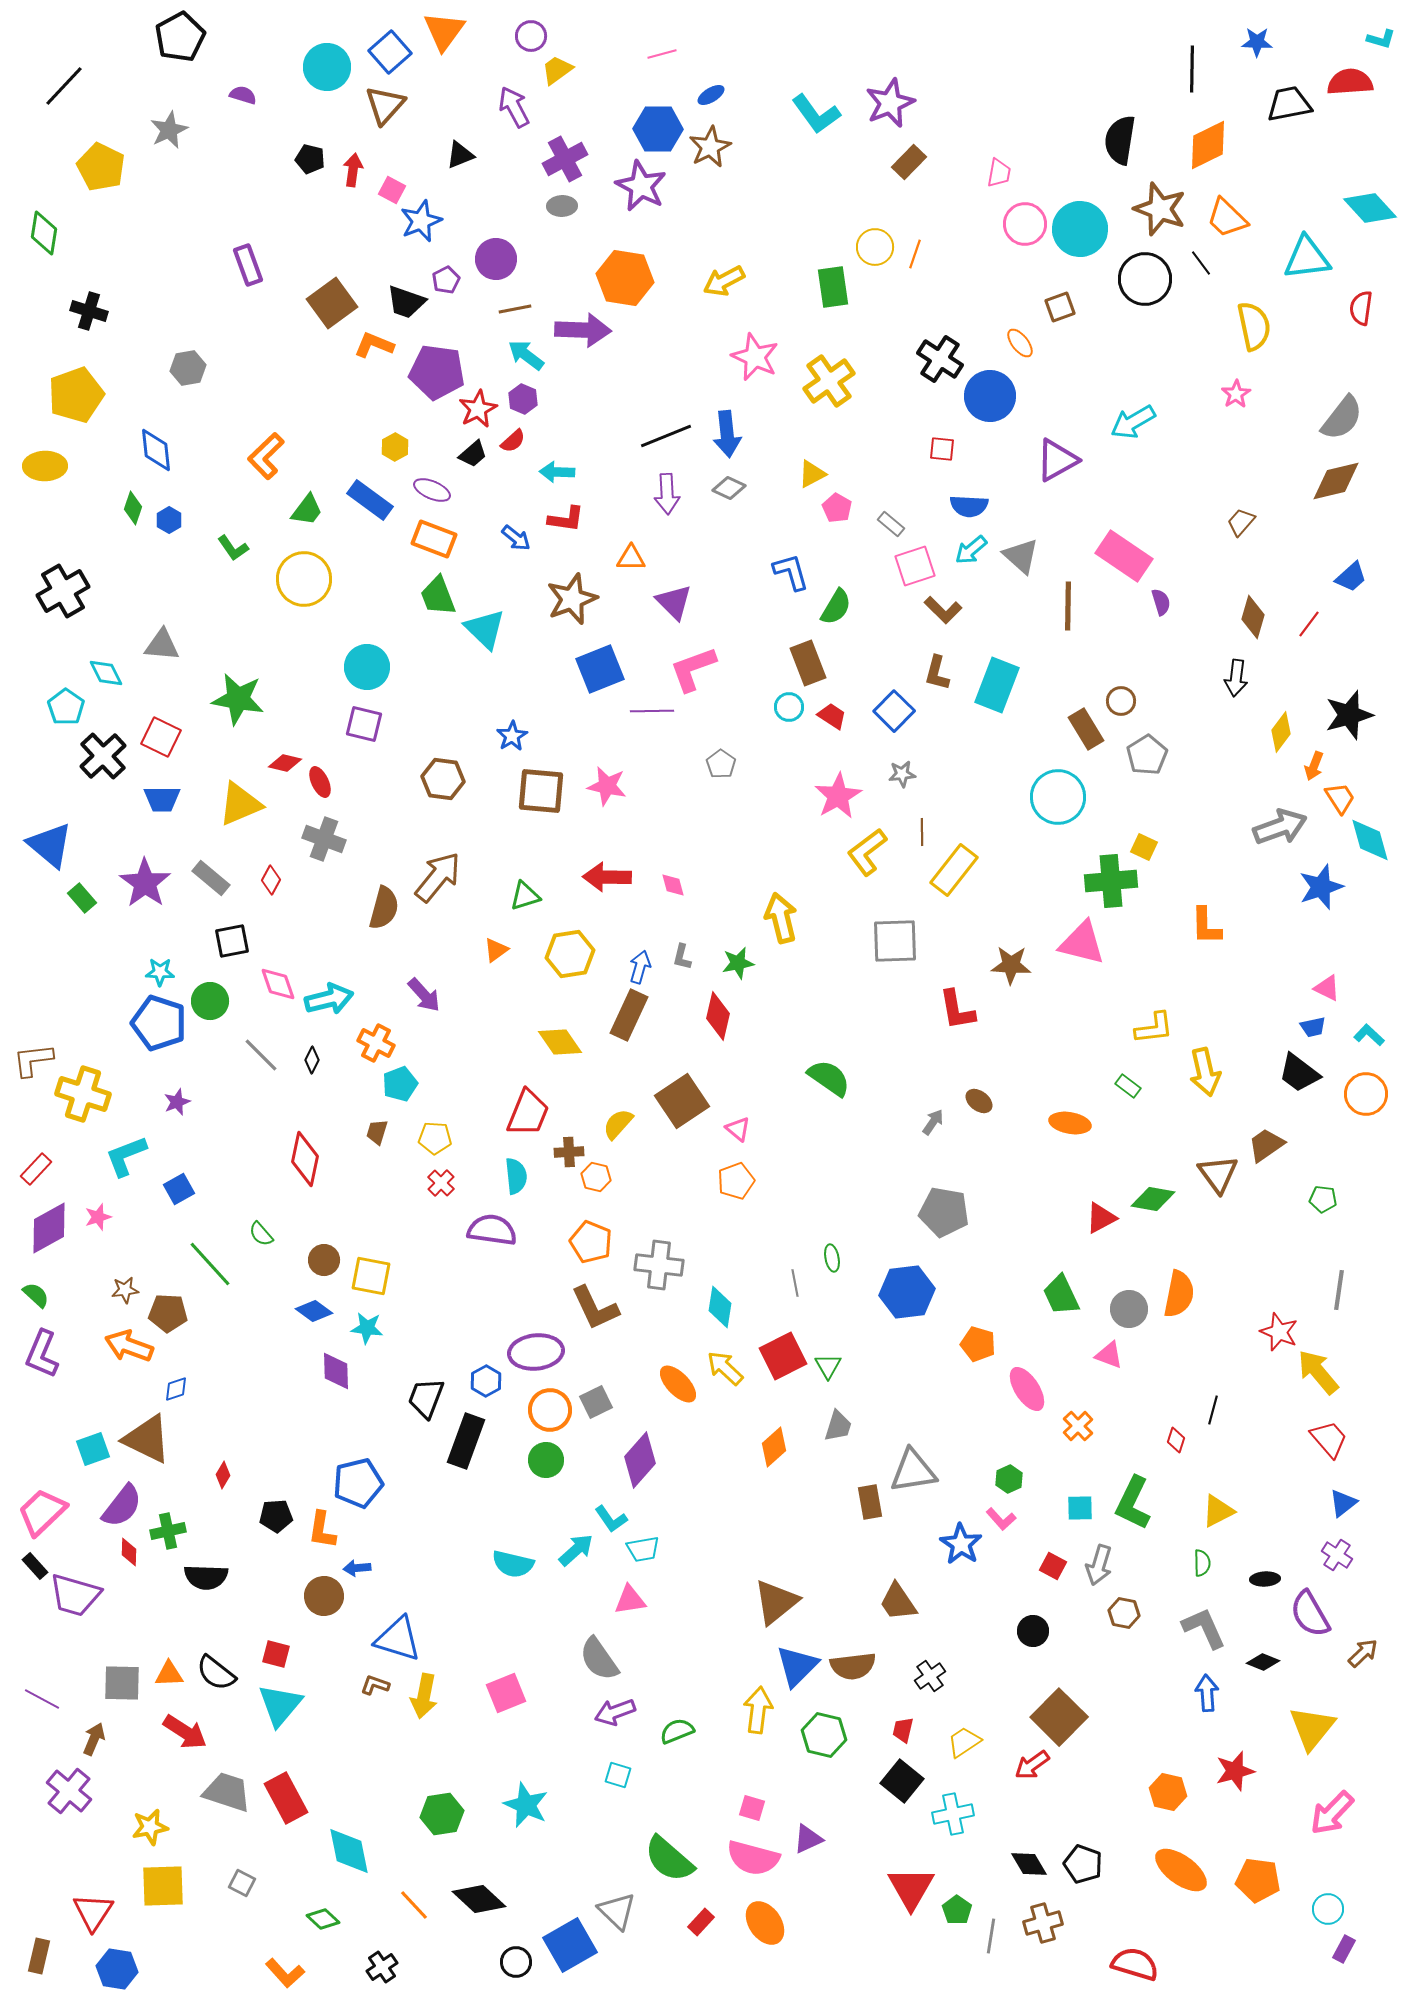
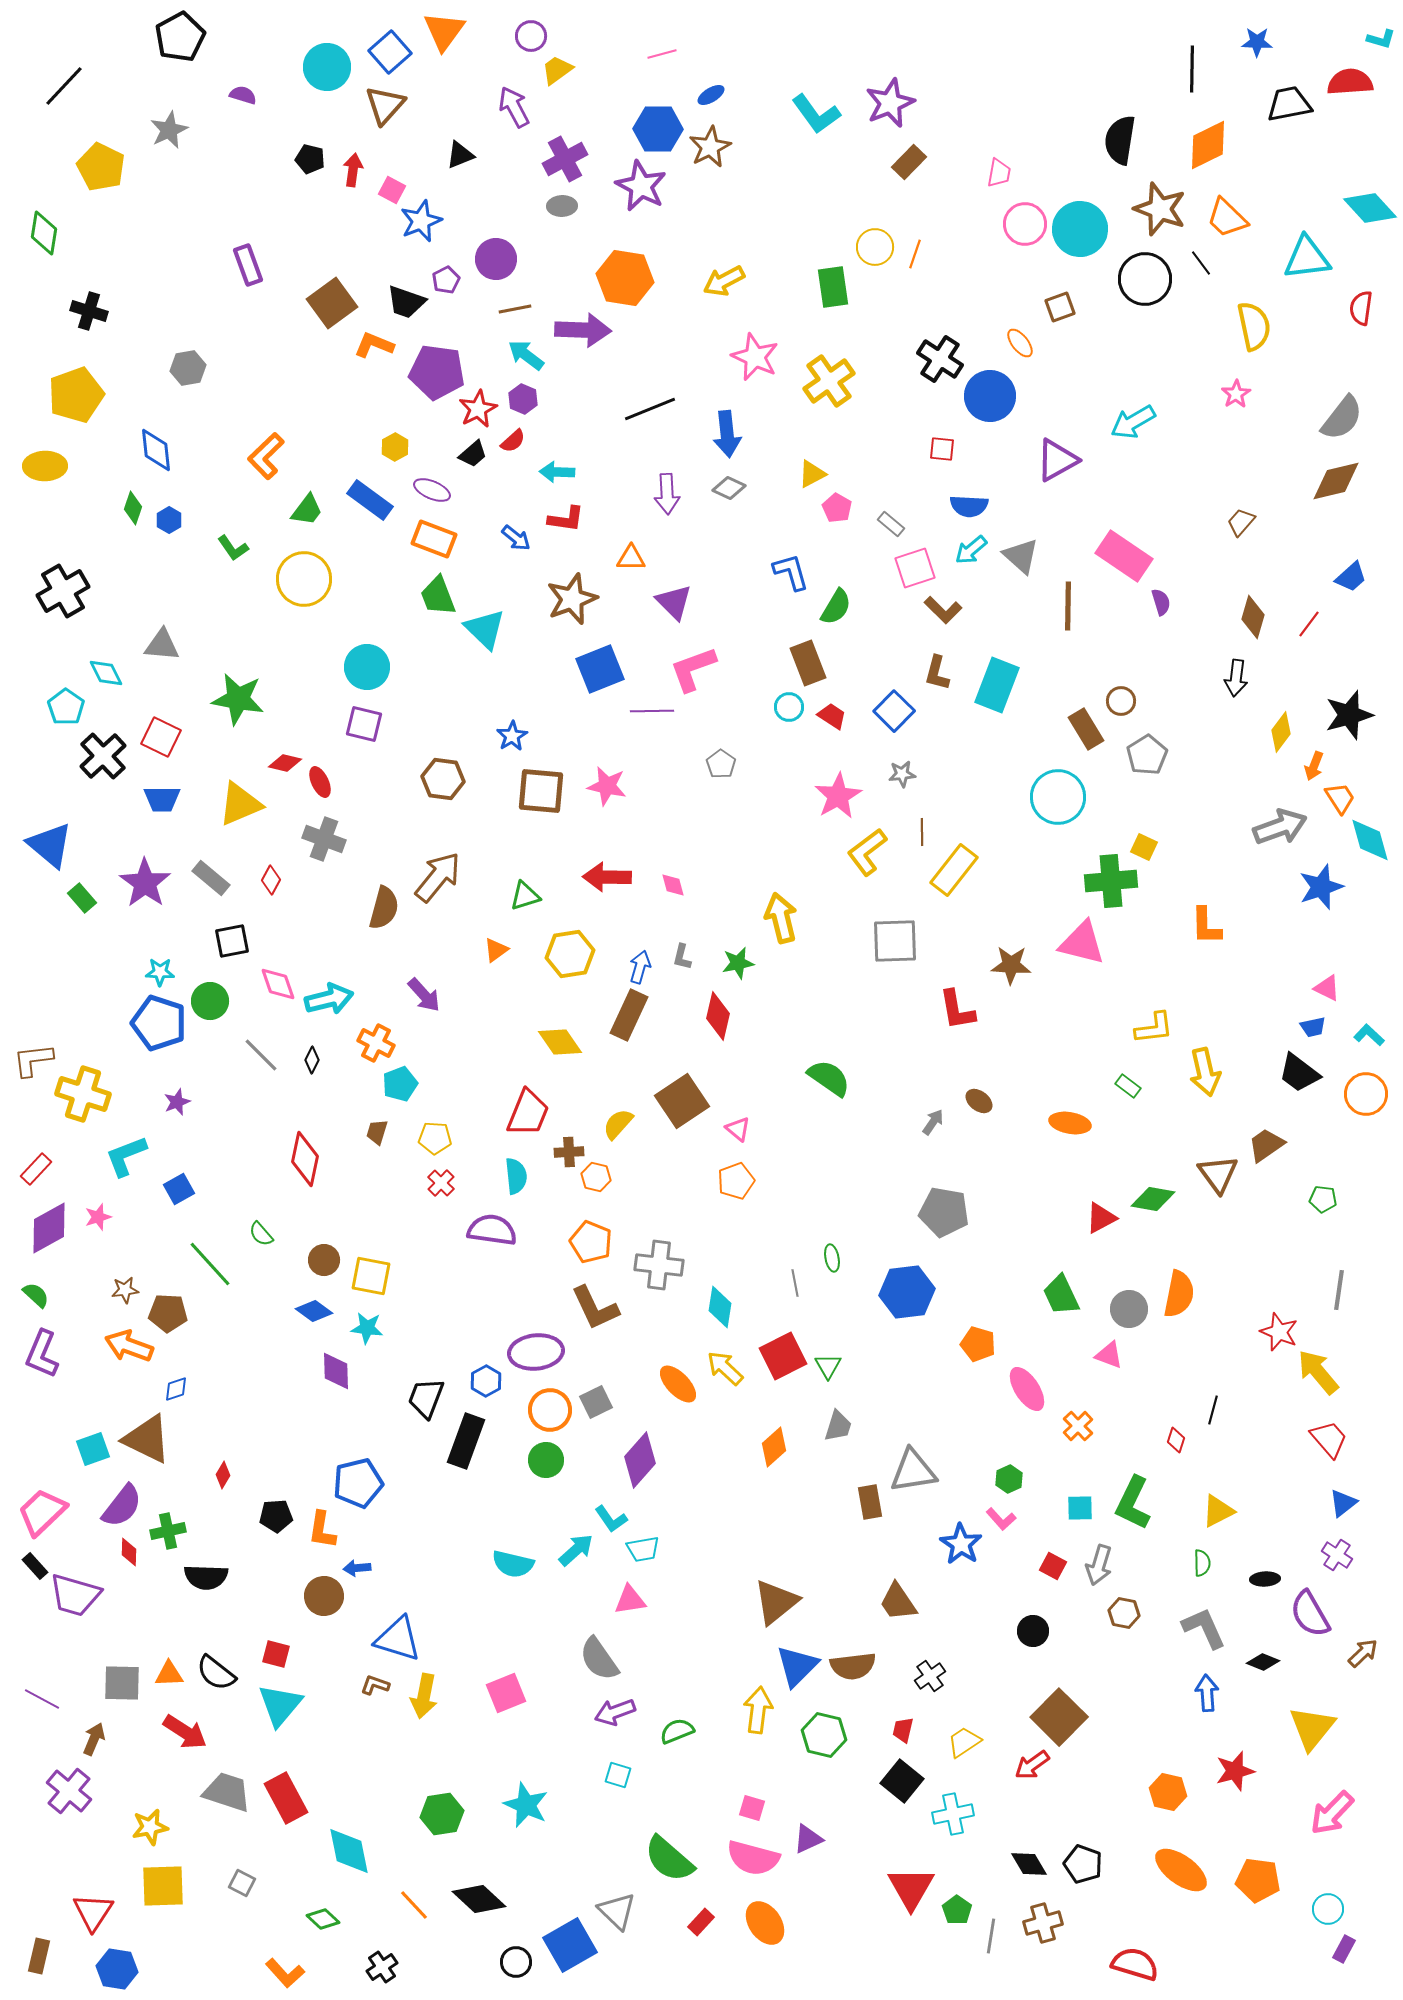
black line at (666, 436): moved 16 px left, 27 px up
pink square at (915, 566): moved 2 px down
